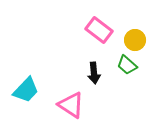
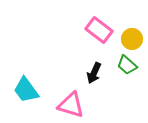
yellow circle: moved 3 px left, 1 px up
black arrow: rotated 30 degrees clockwise
cyan trapezoid: rotated 100 degrees clockwise
pink triangle: rotated 16 degrees counterclockwise
